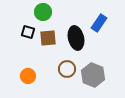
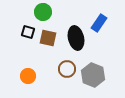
brown square: rotated 18 degrees clockwise
